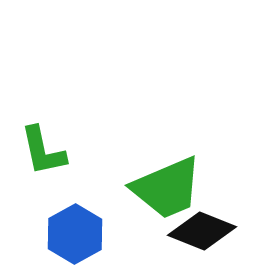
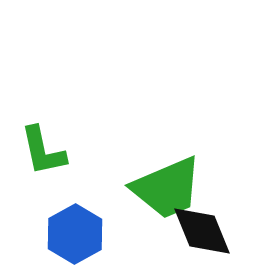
black diamond: rotated 46 degrees clockwise
